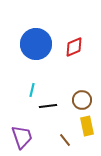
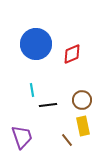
red diamond: moved 2 px left, 7 px down
cyan line: rotated 24 degrees counterclockwise
black line: moved 1 px up
yellow rectangle: moved 4 px left
brown line: moved 2 px right
